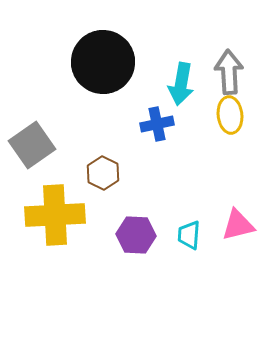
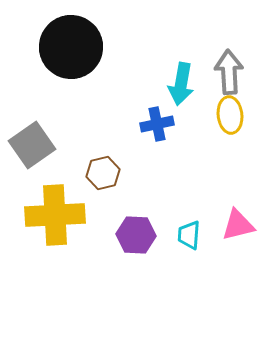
black circle: moved 32 px left, 15 px up
brown hexagon: rotated 20 degrees clockwise
